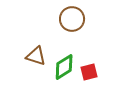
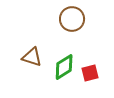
brown triangle: moved 4 px left, 1 px down
red square: moved 1 px right, 1 px down
